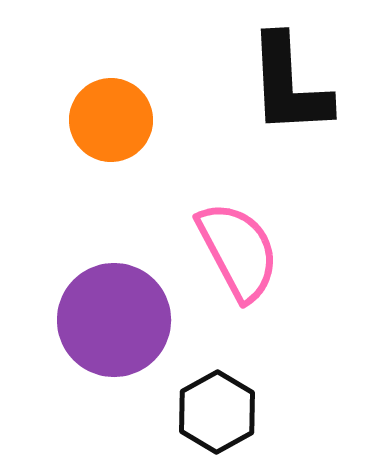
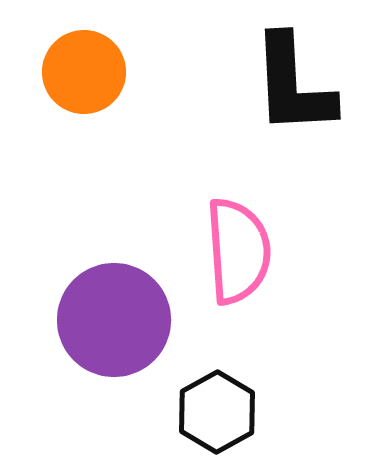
black L-shape: moved 4 px right
orange circle: moved 27 px left, 48 px up
pink semicircle: rotated 24 degrees clockwise
